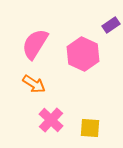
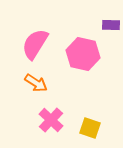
purple rectangle: rotated 36 degrees clockwise
pink hexagon: rotated 12 degrees counterclockwise
orange arrow: moved 2 px right, 1 px up
yellow square: rotated 15 degrees clockwise
